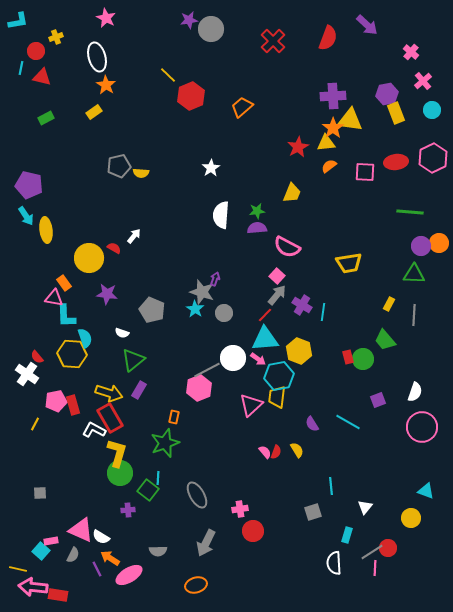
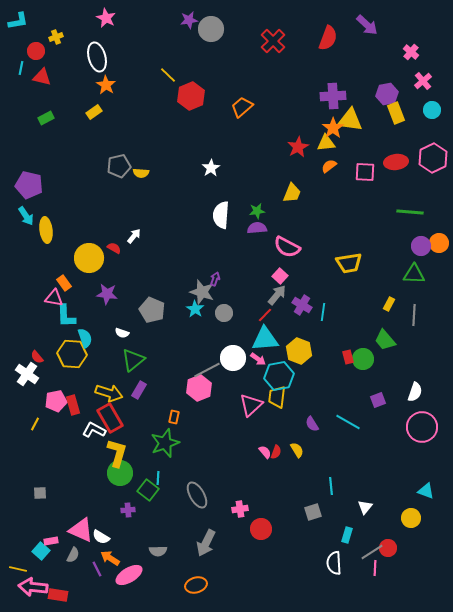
pink square at (277, 276): moved 3 px right
red circle at (253, 531): moved 8 px right, 2 px up
